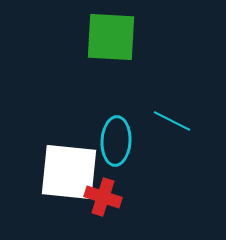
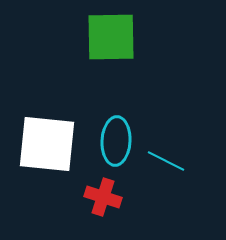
green square: rotated 4 degrees counterclockwise
cyan line: moved 6 px left, 40 px down
white square: moved 22 px left, 28 px up
